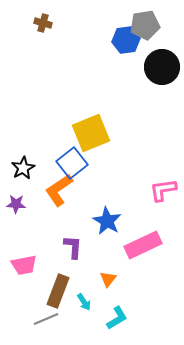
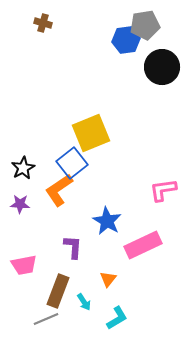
purple star: moved 4 px right
